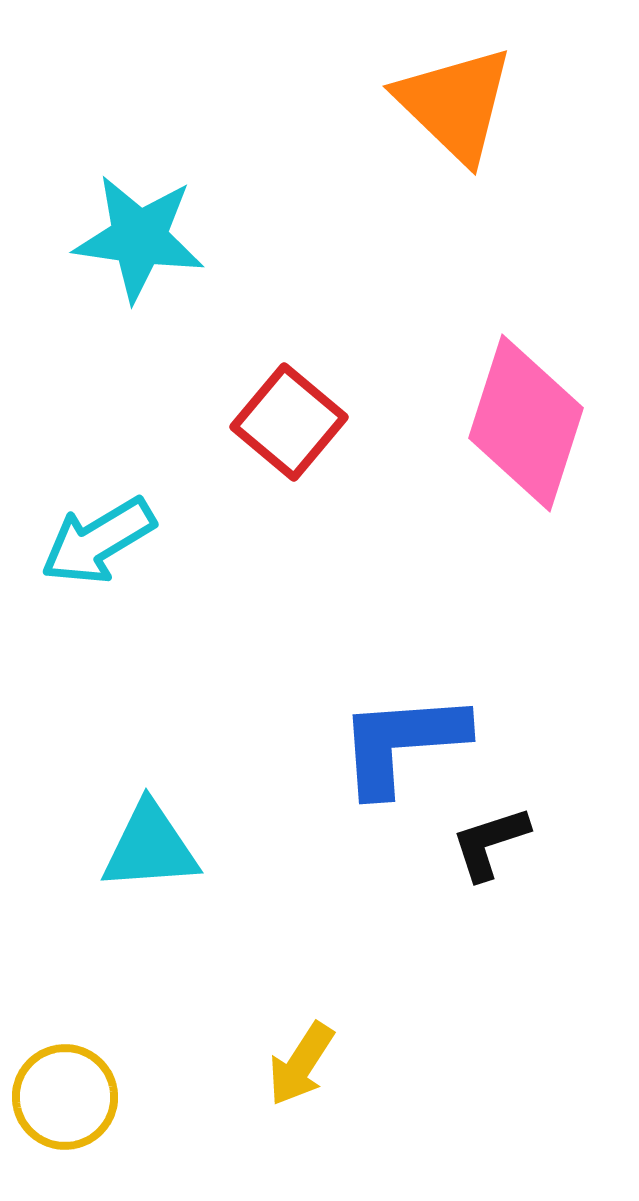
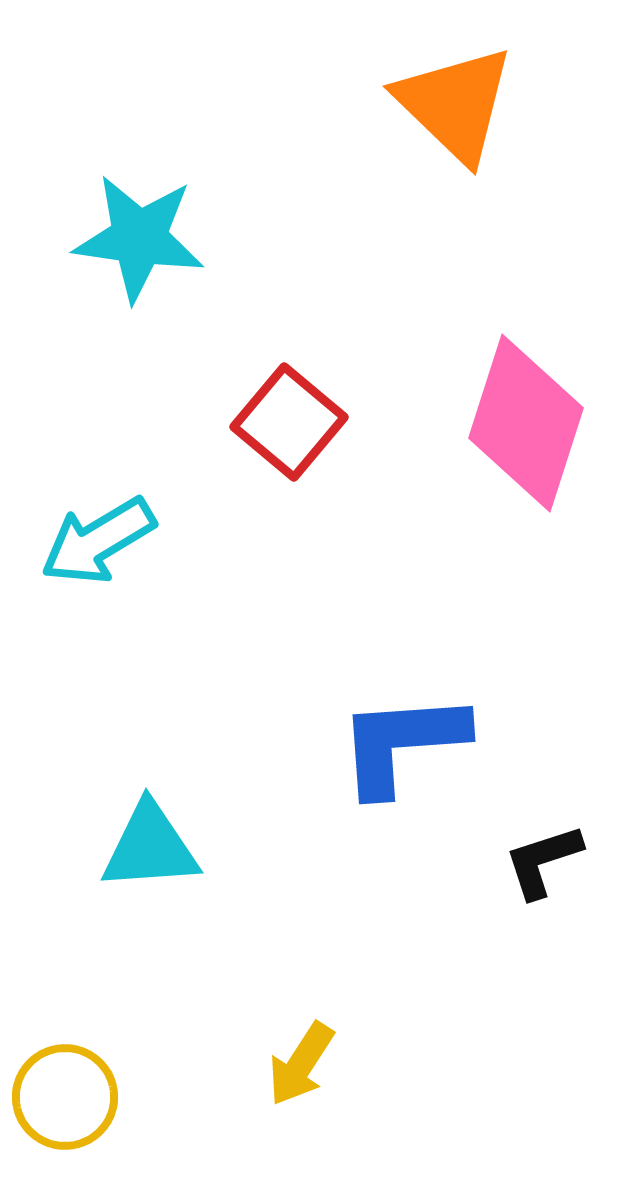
black L-shape: moved 53 px right, 18 px down
